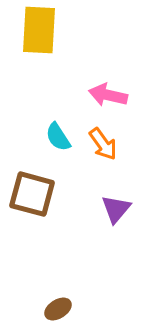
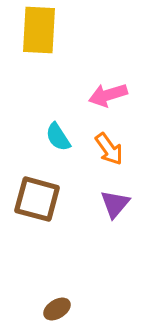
pink arrow: rotated 30 degrees counterclockwise
orange arrow: moved 6 px right, 5 px down
brown square: moved 5 px right, 5 px down
purple triangle: moved 1 px left, 5 px up
brown ellipse: moved 1 px left
